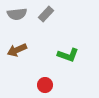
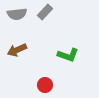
gray rectangle: moved 1 px left, 2 px up
